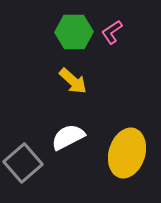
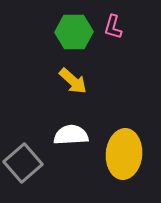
pink L-shape: moved 1 px right, 5 px up; rotated 40 degrees counterclockwise
white semicircle: moved 3 px right, 2 px up; rotated 24 degrees clockwise
yellow ellipse: moved 3 px left, 1 px down; rotated 12 degrees counterclockwise
